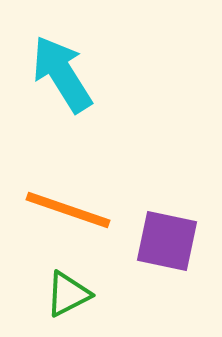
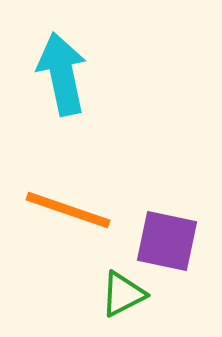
cyan arrow: rotated 20 degrees clockwise
green triangle: moved 55 px right
